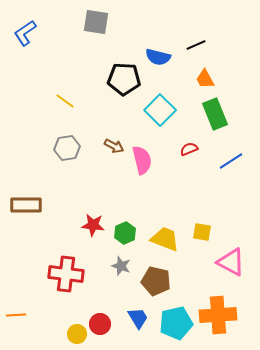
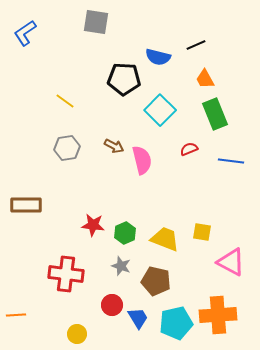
blue line: rotated 40 degrees clockwise
red circle: moved 12 px right, 19 px up
